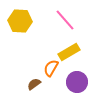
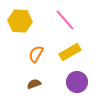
yellow rectangle: moved 1 px right
orange semicircle: moved 15 px left, 14 px up
brown semicircle: rotated 16 degrees clockwise
